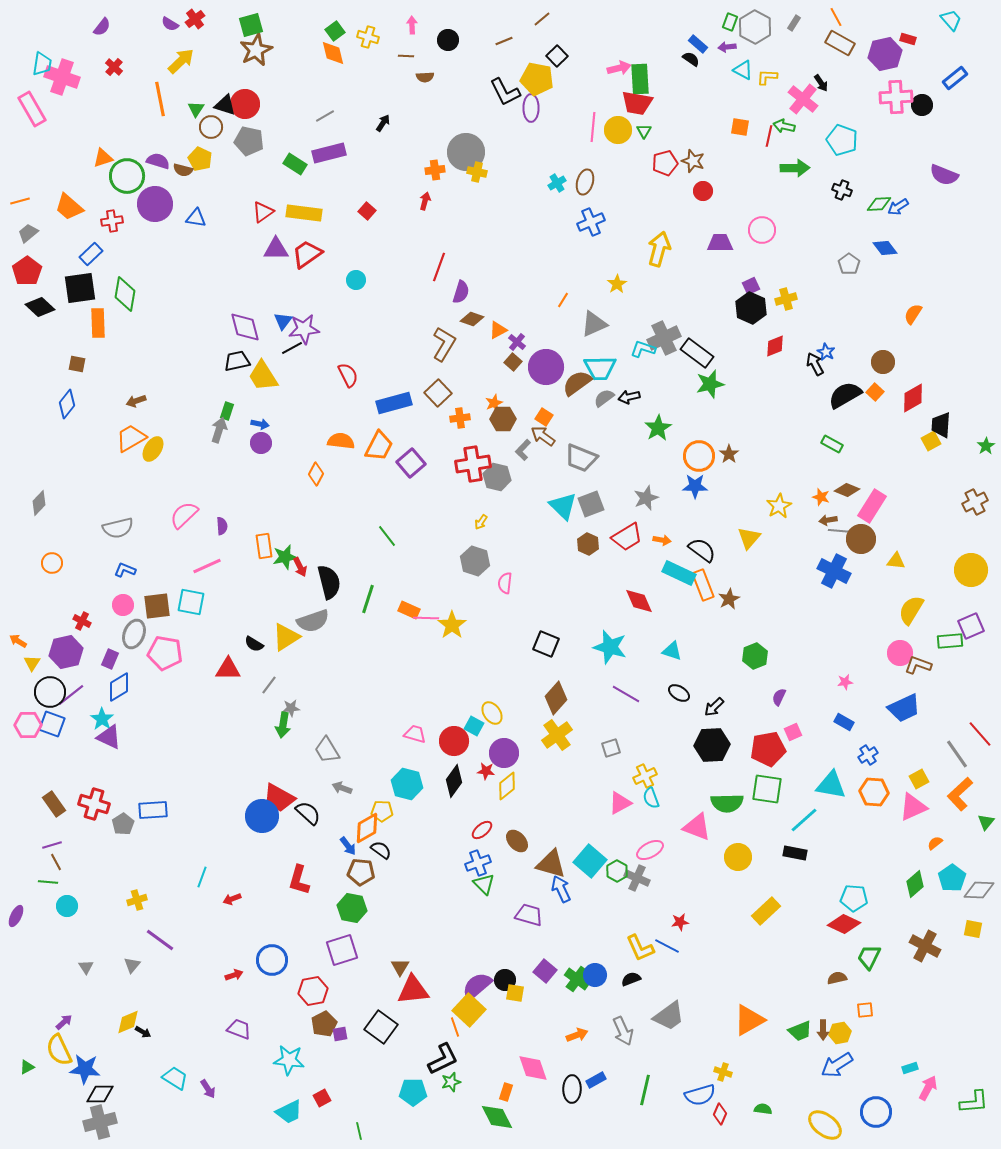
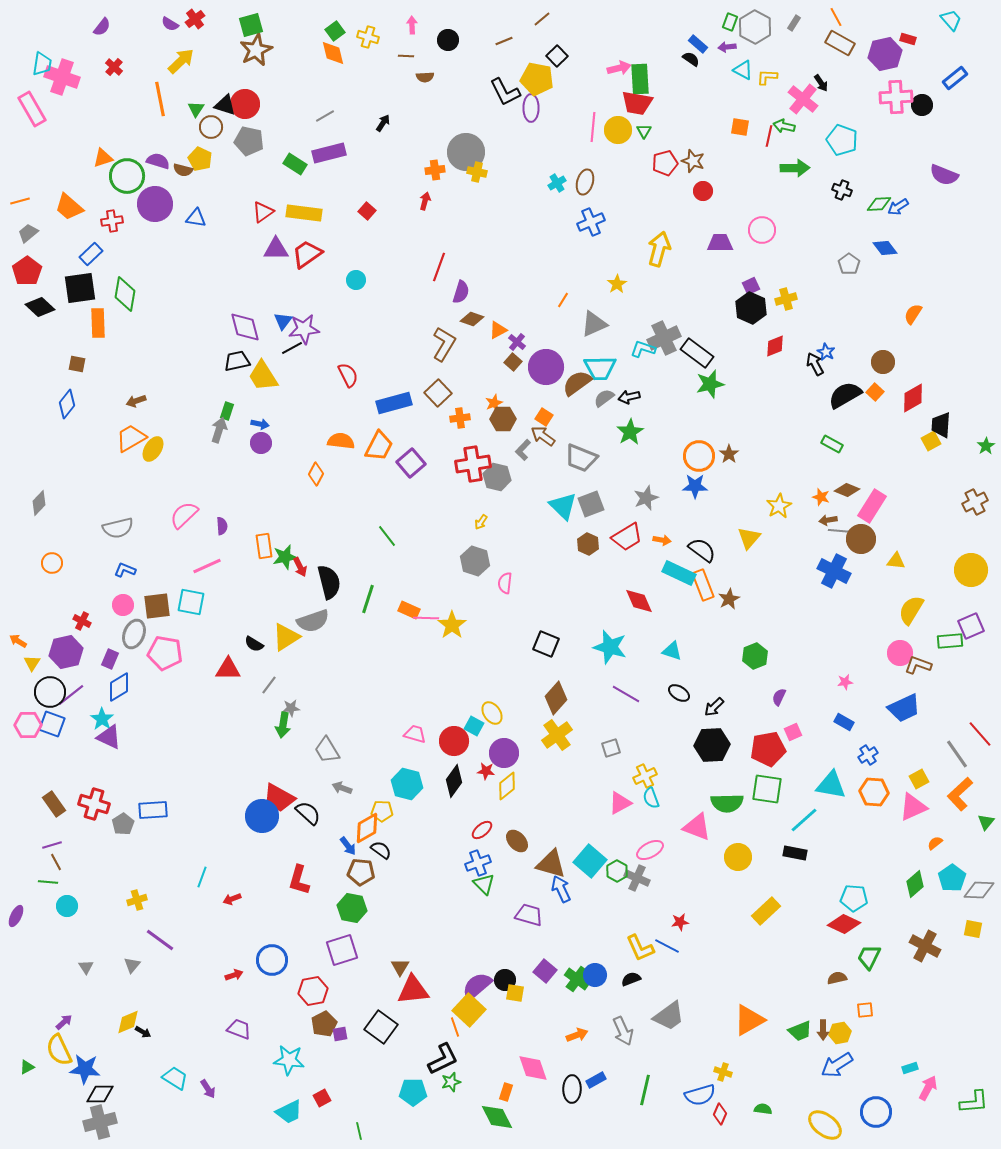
green star at (658, 428): moved 28 px left, 4 px down
